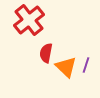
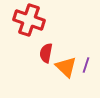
red cross: rotated 32 degrees counterclockwise
